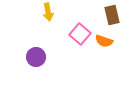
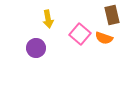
yellow arrow: moved 7 px down
orange semicircle: moved 3 px up
purple circle: moved 9 px up
